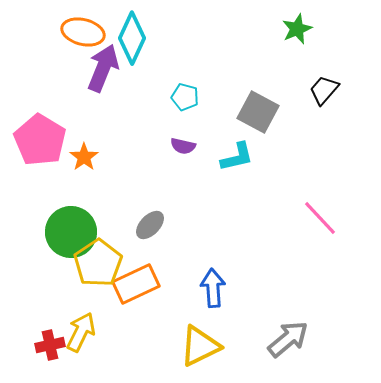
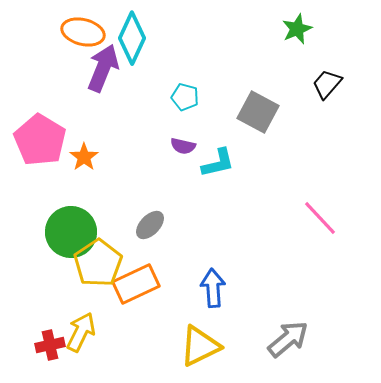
black trapezoid: moved 3 px right, 6 px up
cyan L-shape: moved 19 px left, 6 px down
